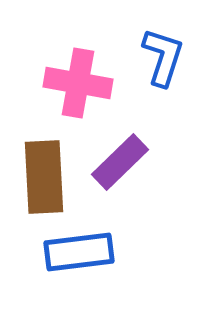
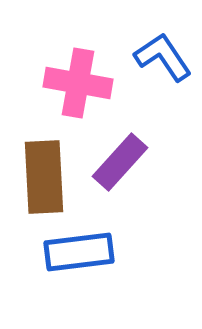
blue L-shape: rotated 52 degrees counterclockwise
purple rectangle: rotated 4 degrees counterclockwise
